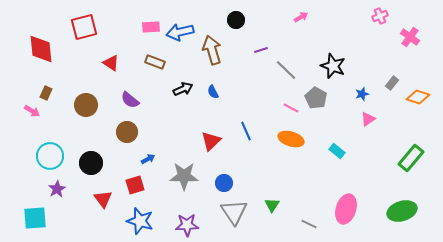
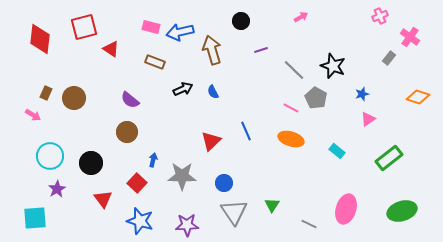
black circle at (236, 20): moved 5 px right, 1 px down
pink rectangle at (151, 27): rotated 18 degrees clockwise
red diamond at (41, 49): moved 1 px left, 10 px up; rotated 12 degrees clockwise
red triangle at (111, 63): moved 14 px up
gray line at (286, 70): moved 8 px right
gray rectangle at (392, 83): moved 3 px left, 25 px up
brown circle at (86, 105): moved 12 px left, 7 px up
pink arrow at (32, 111): moved 1 px right, 4 px down
green rectangle at (411, 158): moved 22 px left; rotated 12 degrees clockwise
blue arrow at (148, 159): moved 5 px right, 1 px down; rotated 48 degrees counterclockwise
gray star at (184, 176): moved 2 px left
red square at (135, 185): moved 2 px right, 2 px up; rotated 30 degrees counterclockwise
